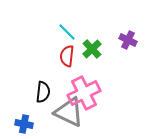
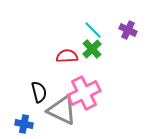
cyan line: moved 26 px right, 2 px up
purple cross: moved 10 px up
red semicircle: rotated 80 degrees clockwise
black semicircle: moved 4 px left; rotated 20 degrees counterclockwise
gray triangle: moved 7 px left, 2 px up
